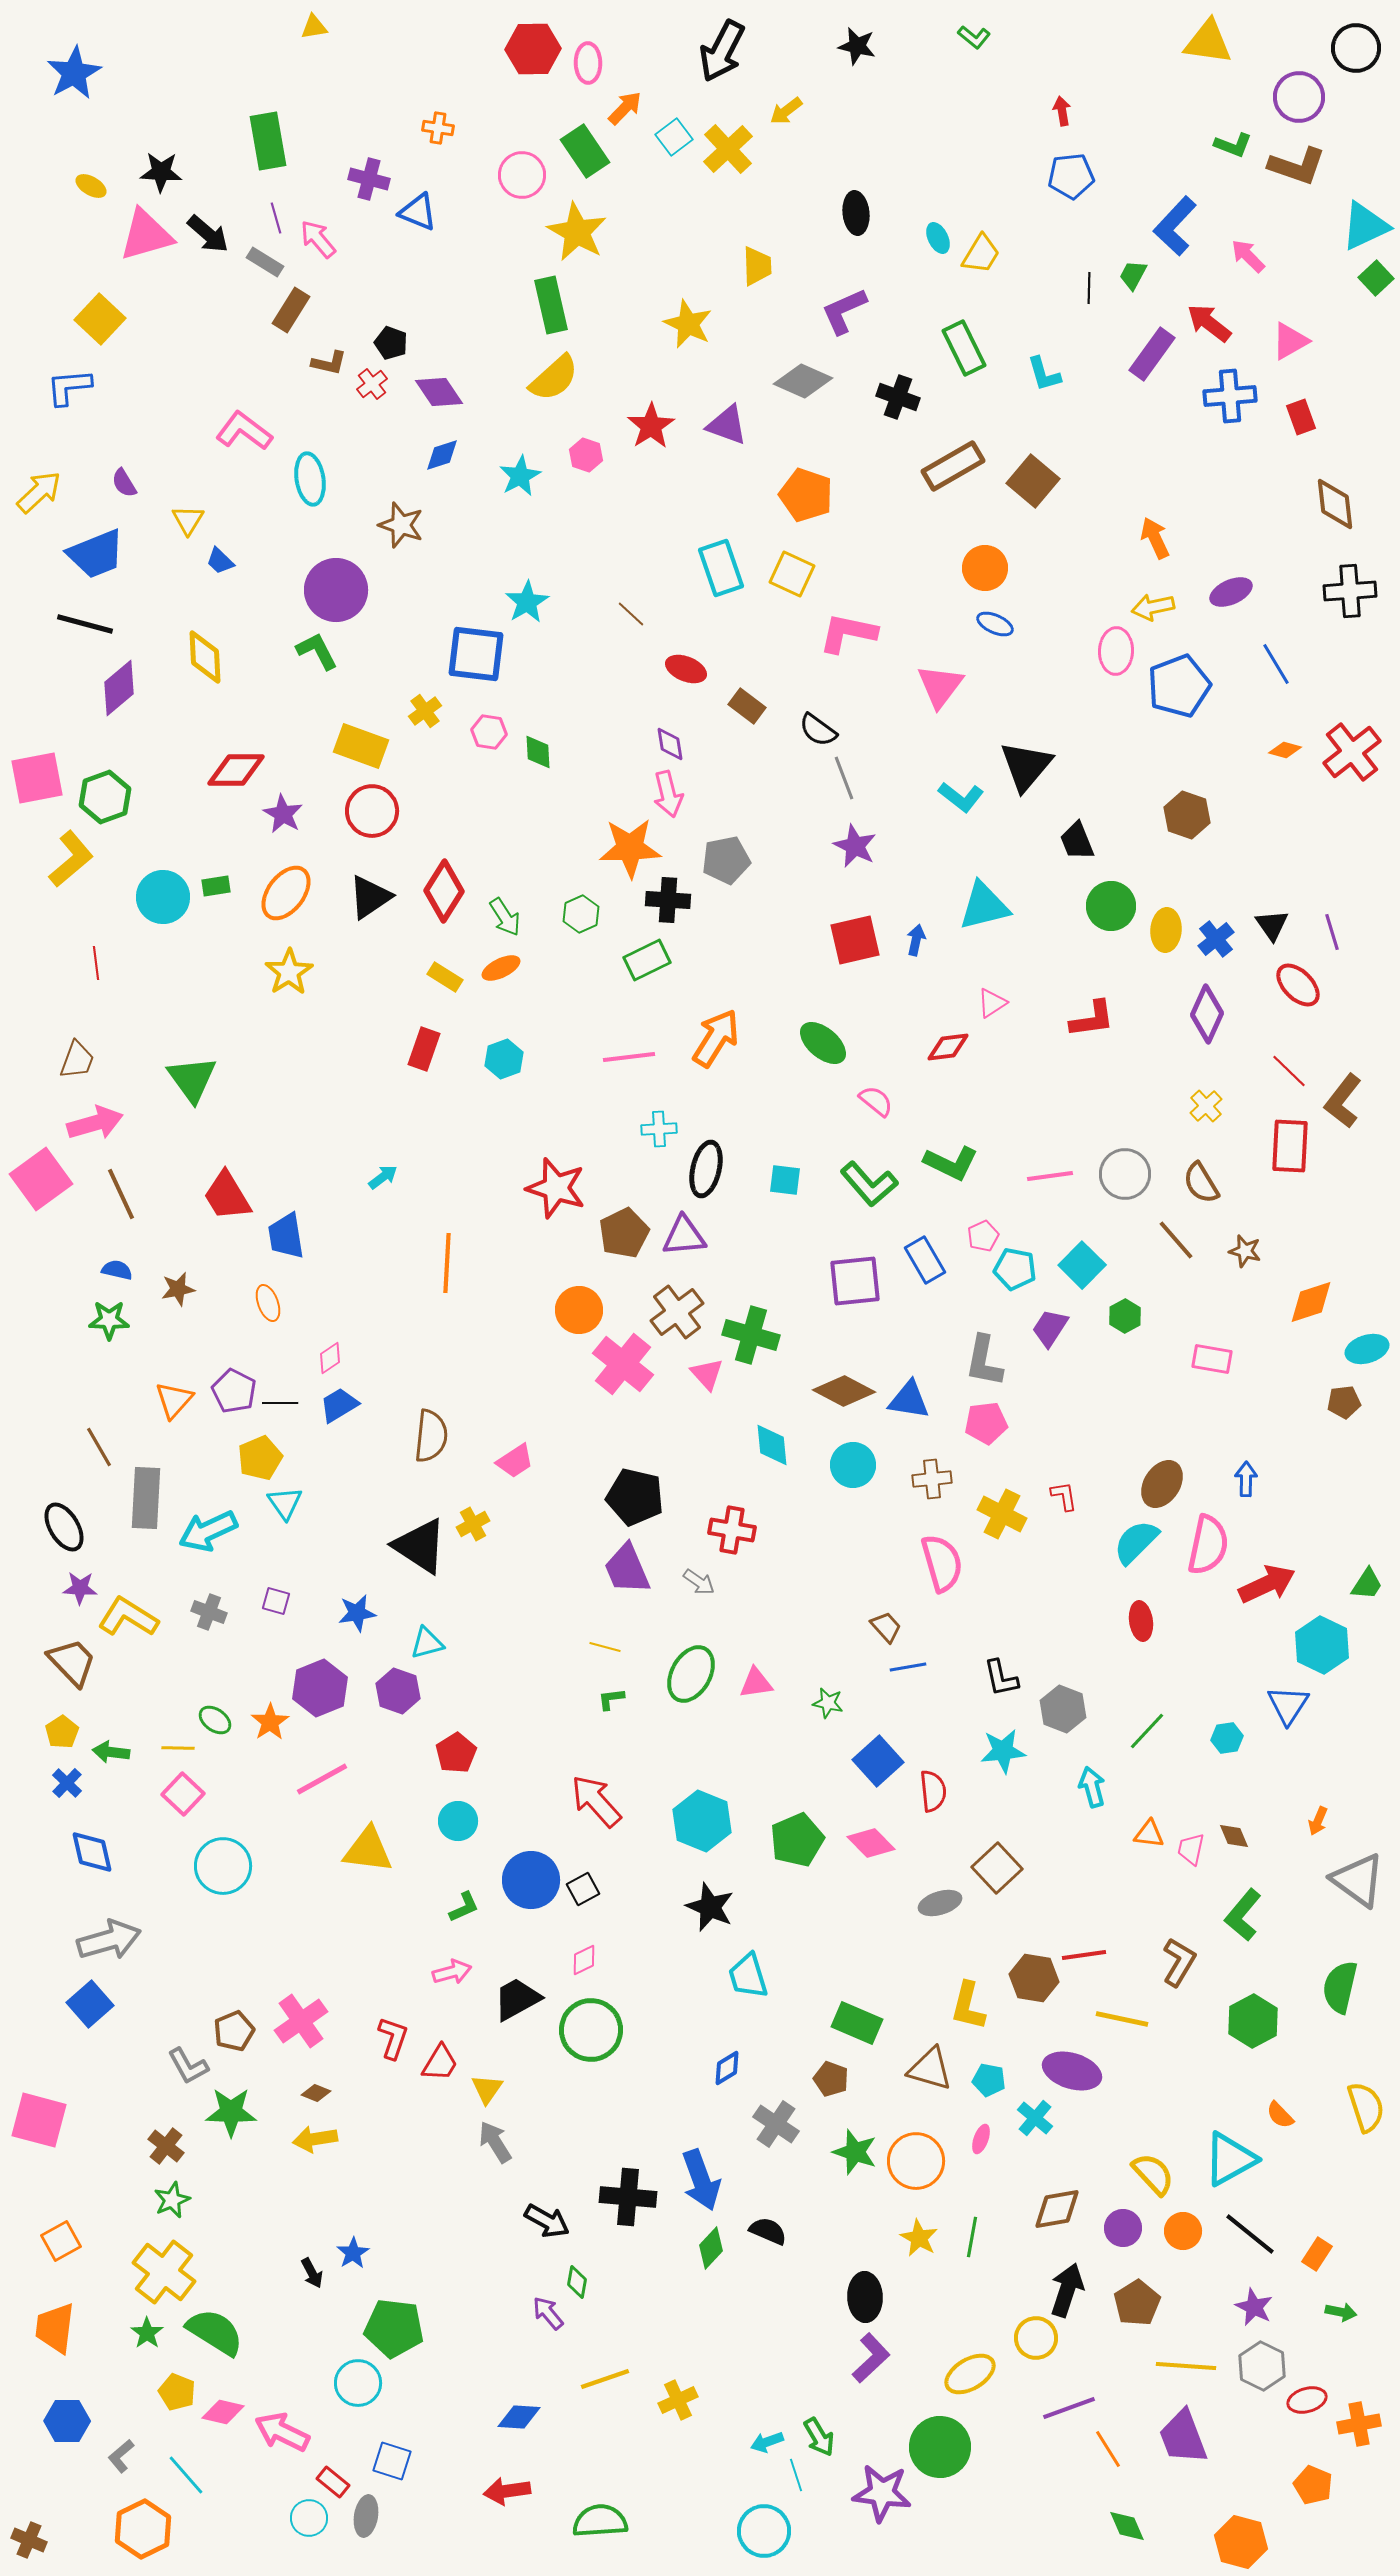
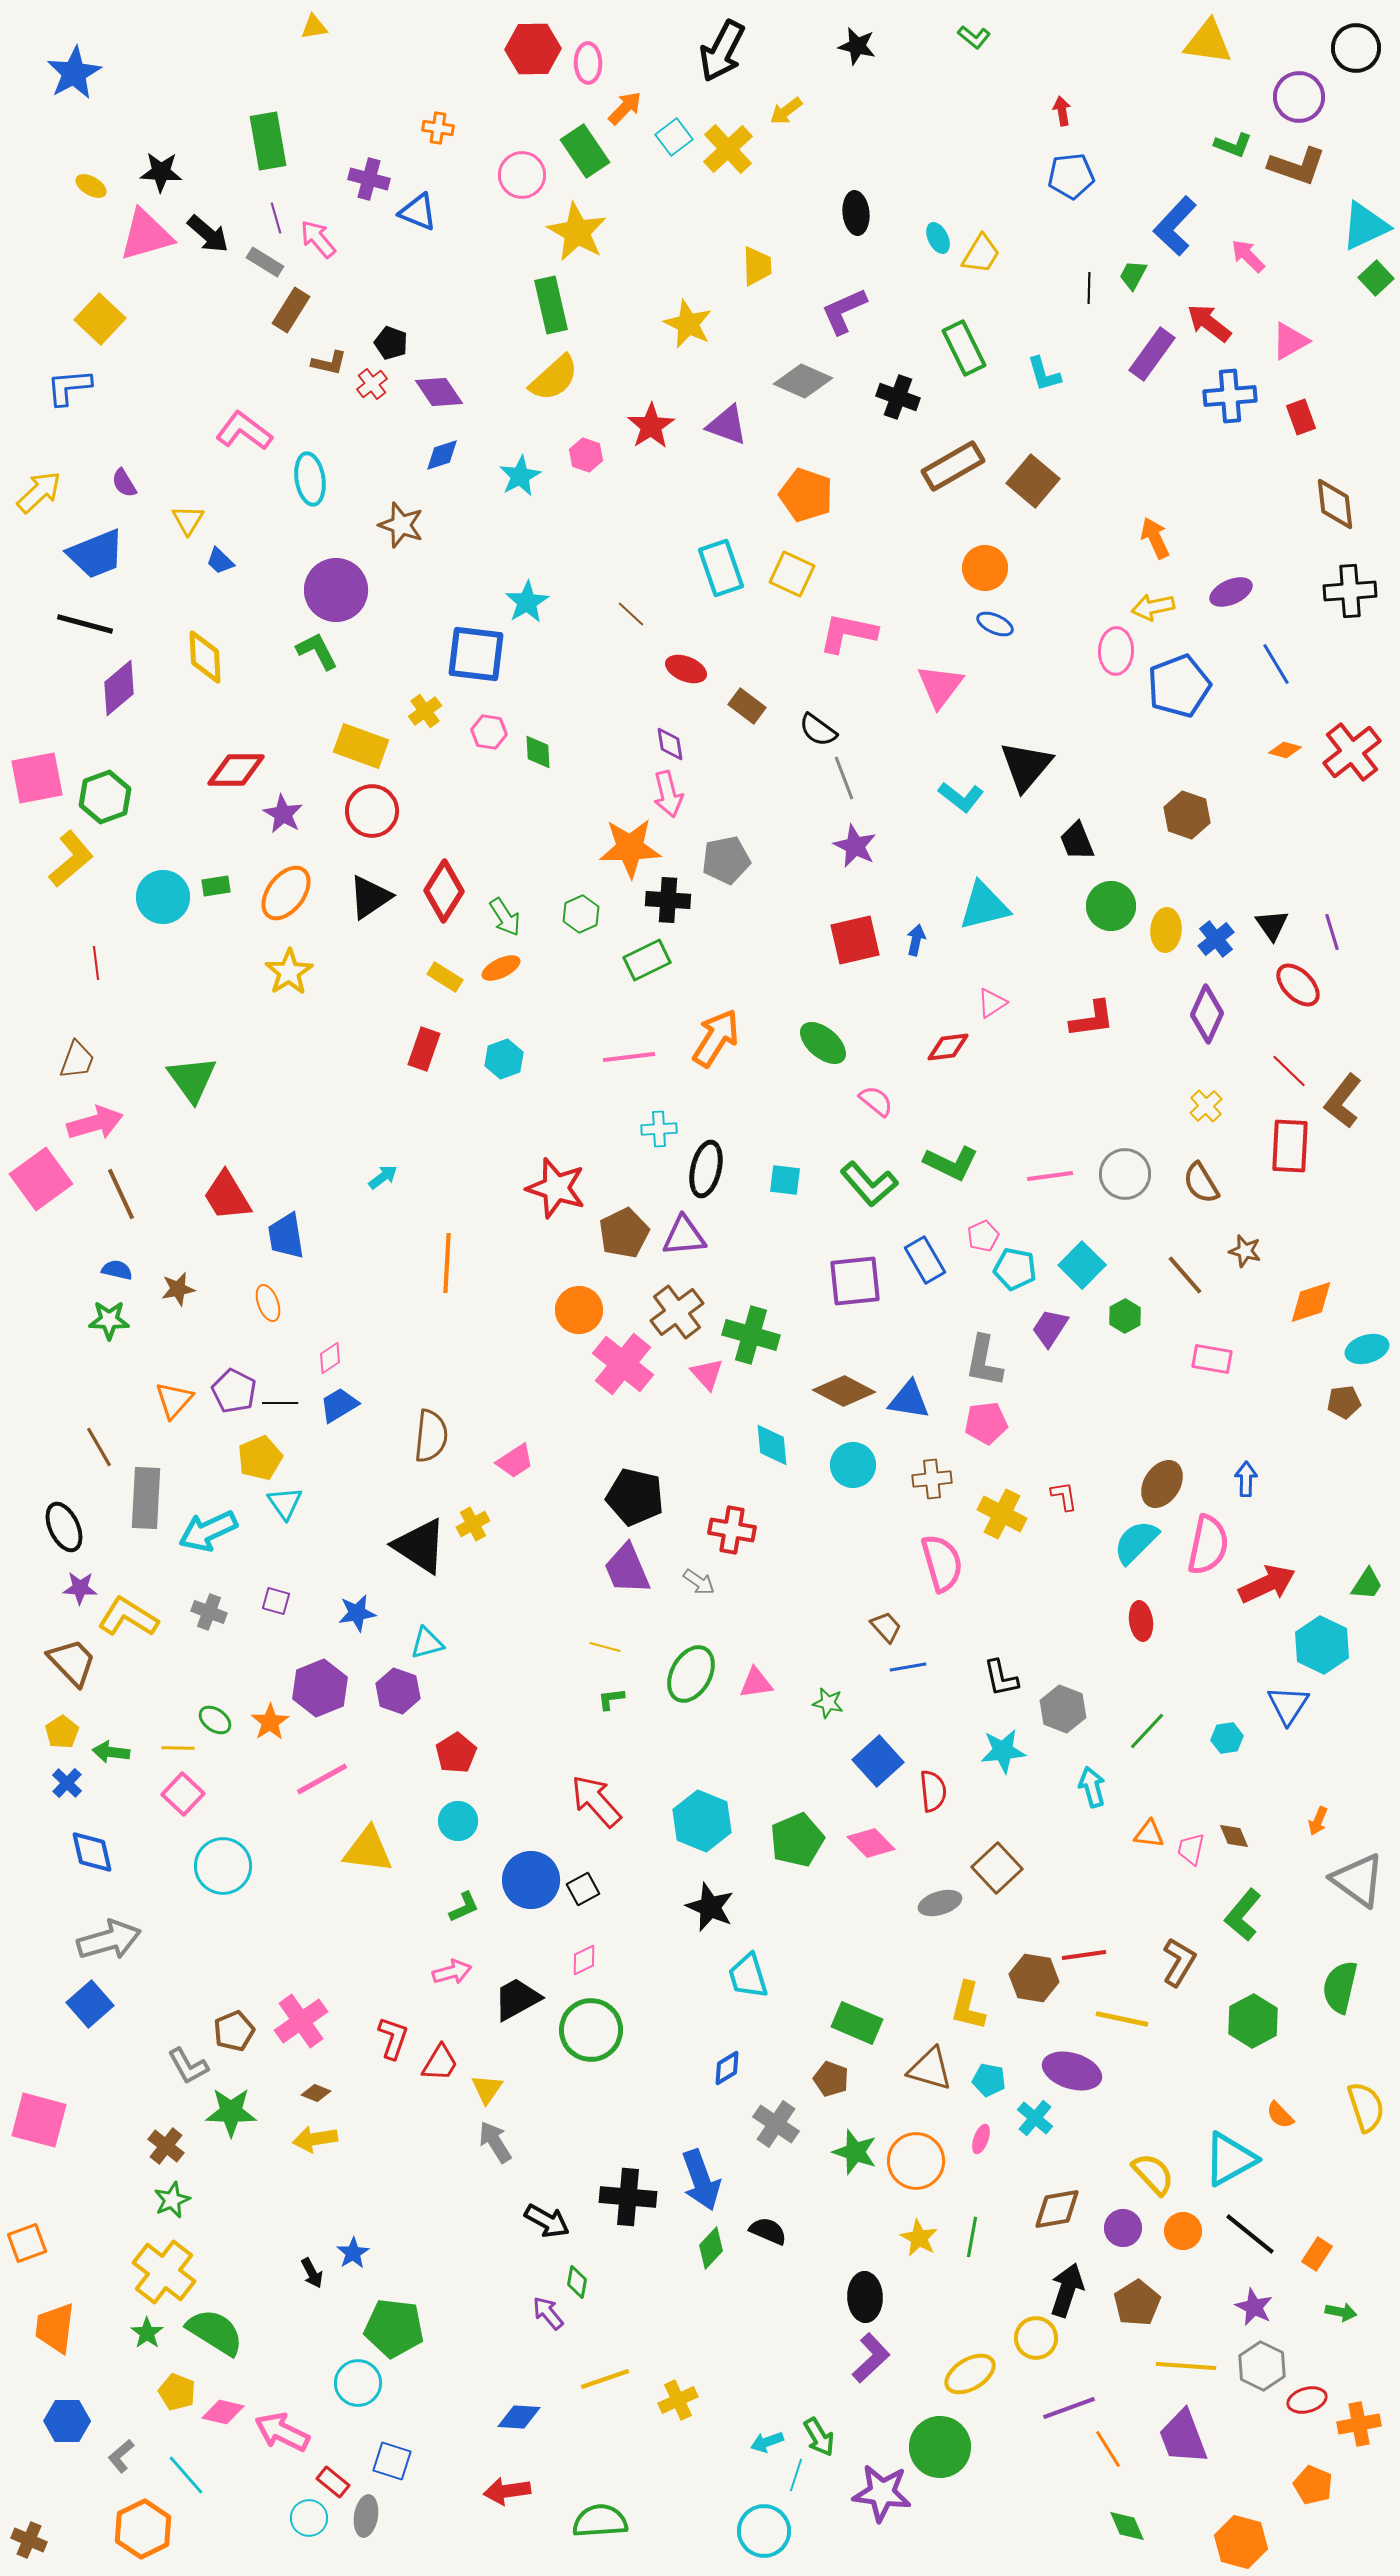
brown line at (1176, 1240): moved 9 px right, 35 px down
black ellipse at (64, 1527): rotated 6 degrees clockwise
orange square at (61, 2241): moved 34 px left, 2 px down; rotated 9 degrees clockwise
cyan line at (796, 2475): rotated 36 degrees clockwise
